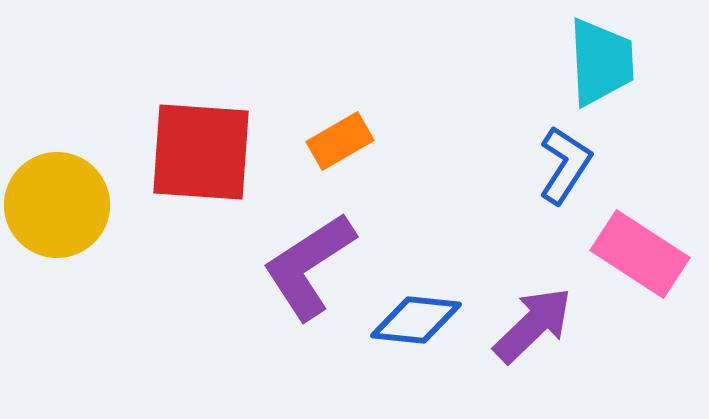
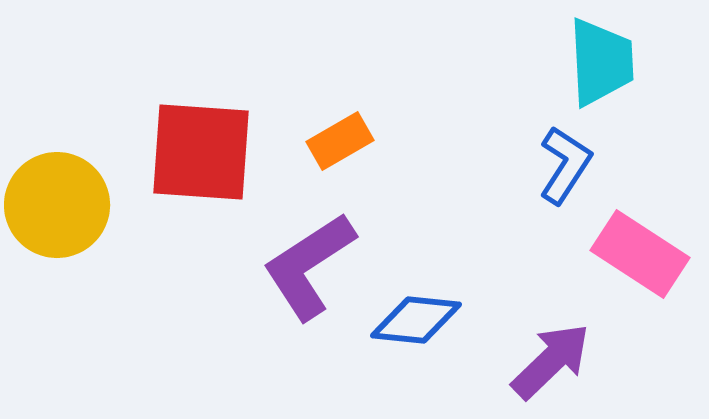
purple arrow: moved 18 px right, 36 px down
